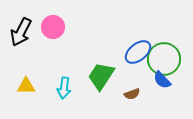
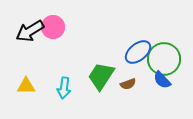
black arrow: moved 9 px right, 1 px up; rotated 32 degrees clockwise
brown semicircle: moved 4 px left, 10 px up
